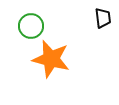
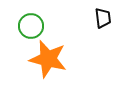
orange star: moved 3 px left
